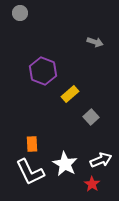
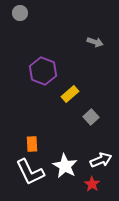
white star: moved 2 px down
